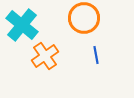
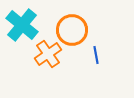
orange circle: moved 12 px left, 12 px down
orange cross: moved 3 px right, 2 px up
